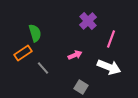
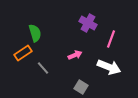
purple cross: moved 2 px down; rotated 18 degrees counterclockwise
